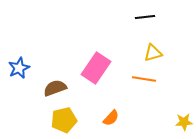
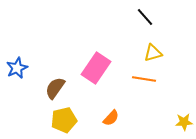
black line: rotated 54 degrees clockwise
blue star: moved 2 px left
brown semicircle: rotated 35 degrees counterclockwise
